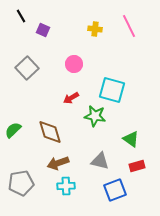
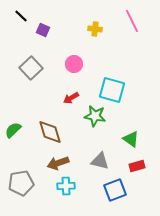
black line: rotated 16 degrees counterclockwise
pink line: moved 3 px right, 5 px up
gray square: moved 4 px right
